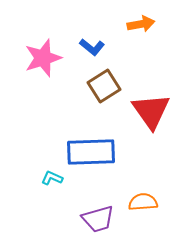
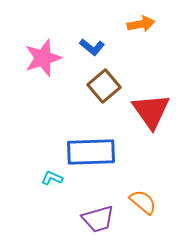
brown square: rotated 8 degrees counterclockwise
orange semicircle: rotated 44 degrees clockwise
